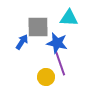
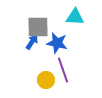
cyan triangle: moved 6 px right, 1 px up
blue arrow: moved 10 px right
purple line: moved 3 px right, 7 px down
yellow circle: moved 3 px down
